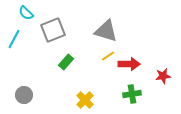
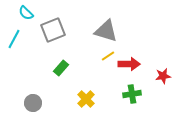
green rectangle: moved 5 px left, 6 px down
gray circle: moved 9 px right, 8 px down
yellow cross: moved 1 px right, 1 px up
